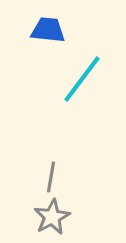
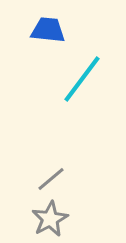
gray line: moved 2 px down; rotated 40 degrees clockwise
gray star: moved 2 px left, 2 px down
